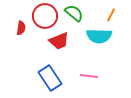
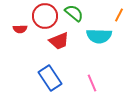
orange line: moved 8 px right
red semicircle: moved 1 px left, 1 px down; rotated 80 degrees clockwise
pink line: moved 3 px right, 7 px down; rotated 60 degrees clockwise
